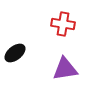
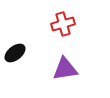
red cross: rotated 25 degrees counterclockwise
